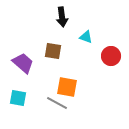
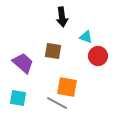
red circle: moved 13 px left
